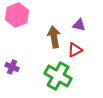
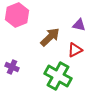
brown arrow: moved 4 px left; rotated 55 degrees clockwise
